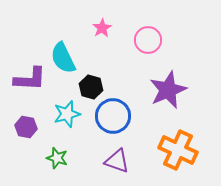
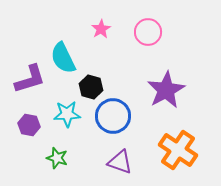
pink star: moved 1 px left, 1 px down
pink circle: moved 8 px up
purple L-shape: rotated 20 degrees counterclockwise
purple star: moved 2 px left; rotated 6 degrees counterclockwise
cyan star: rotated 12 degrees clockwise
purple hexagon: moved 3 px right, 2 px up
orange cross: rotated 9 degrees clockwise
purple triangle: moved 3 px right, 1 px down
